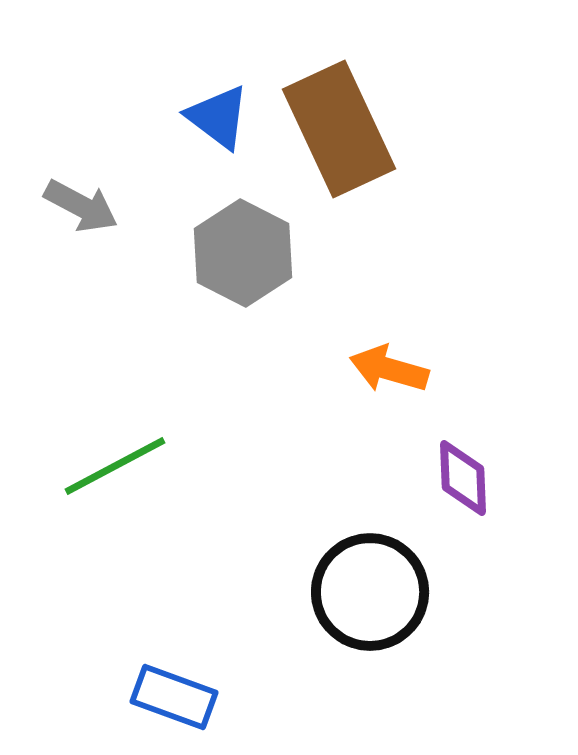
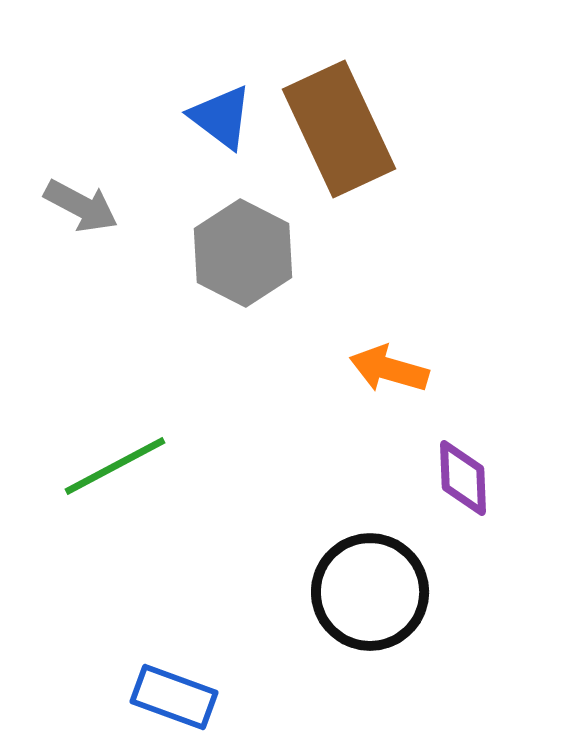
blue triangle: moved 3 px right
